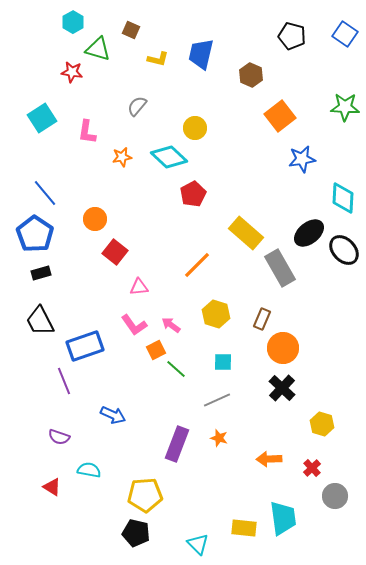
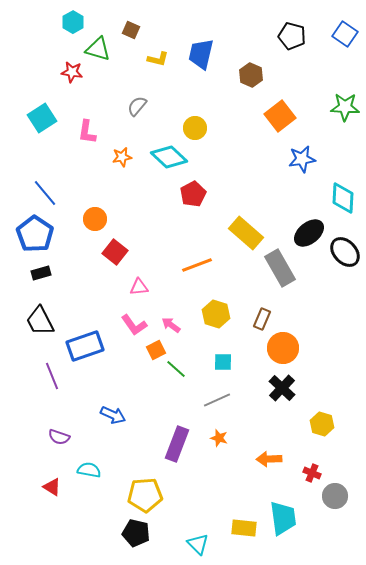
black ellipse at (344, 250): moved 1 px right, 2 px down
orange line at (197, 265): rotated 24 degrees clockwise
purple line at (64, 381): moved 12 px left, 5 px up
red cross at (312, 468): moved 5 px down; rotated 24 degrees counterclockwise
